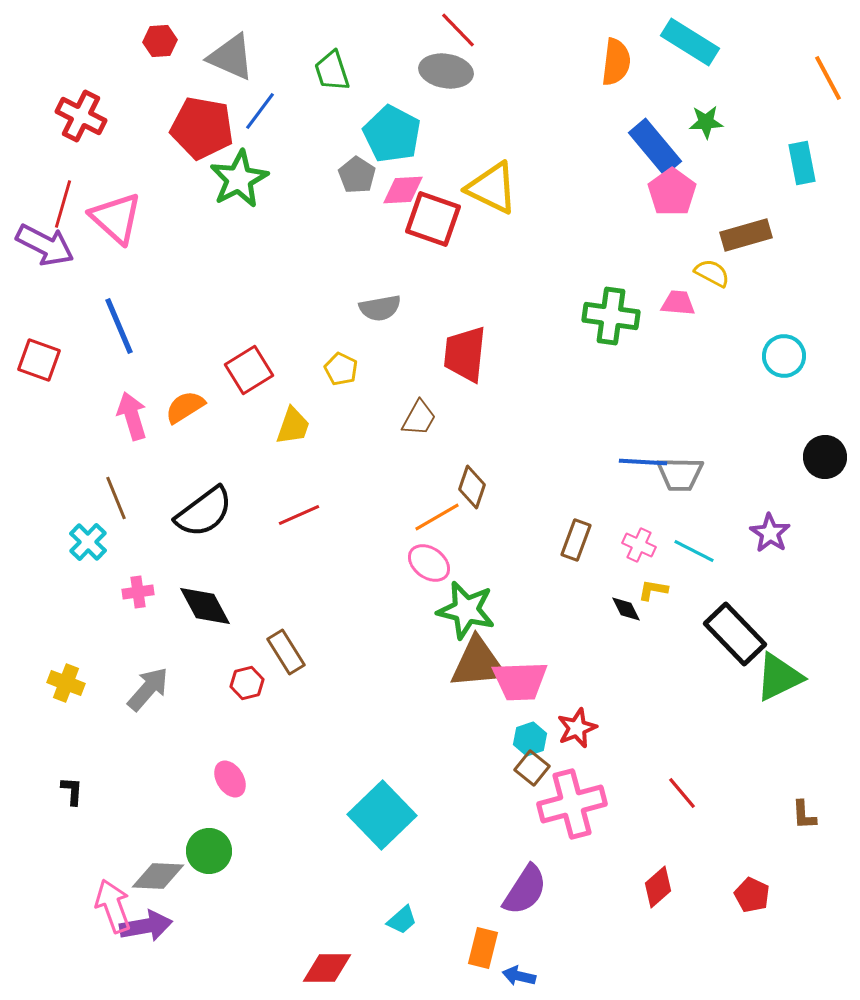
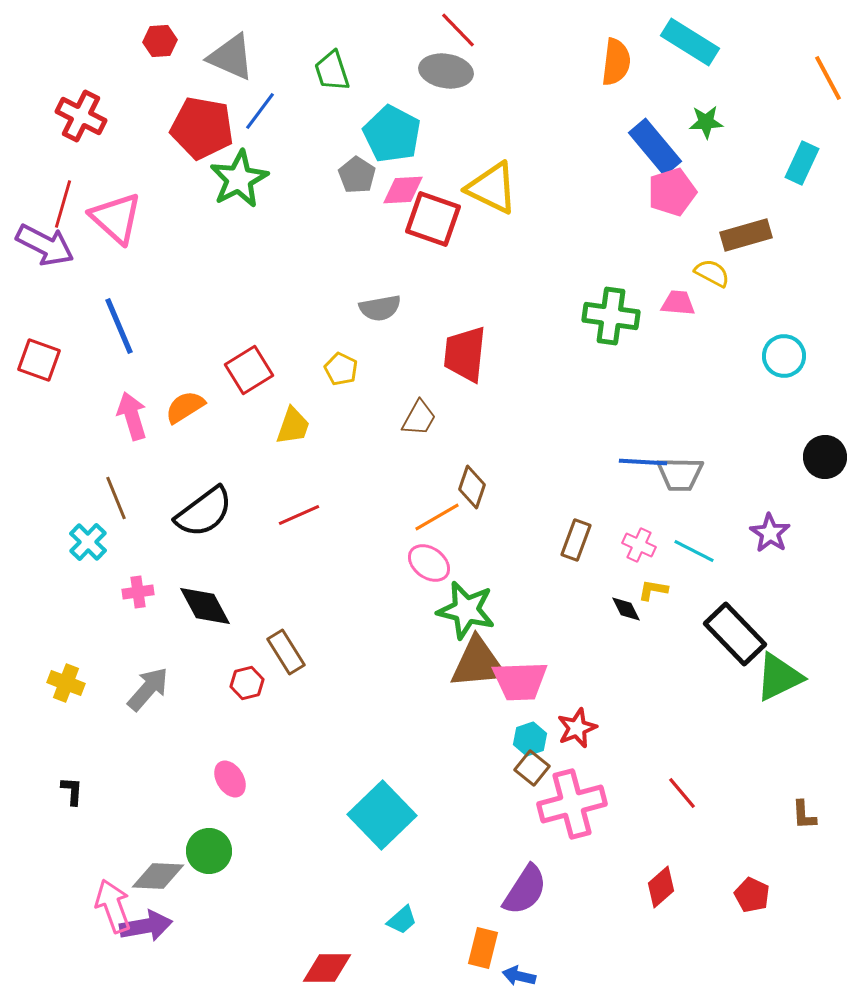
cyan rectangle at (802, 163): rotated 36 degrees clockwise
pink pentagon at (672, 192): rotated 18 degrees clockwise
red diamond at (658, 887): moved 3 px right
